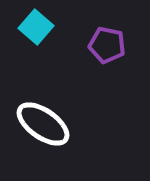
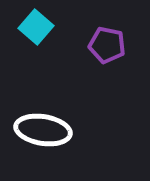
white ellipse: moved 6 px down; rotated 26 degrees counterclockwise
